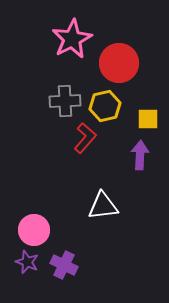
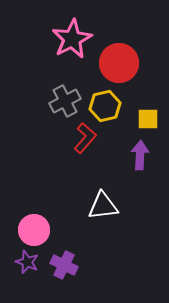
gray cross: rotated 24 degrees counterclockwise
